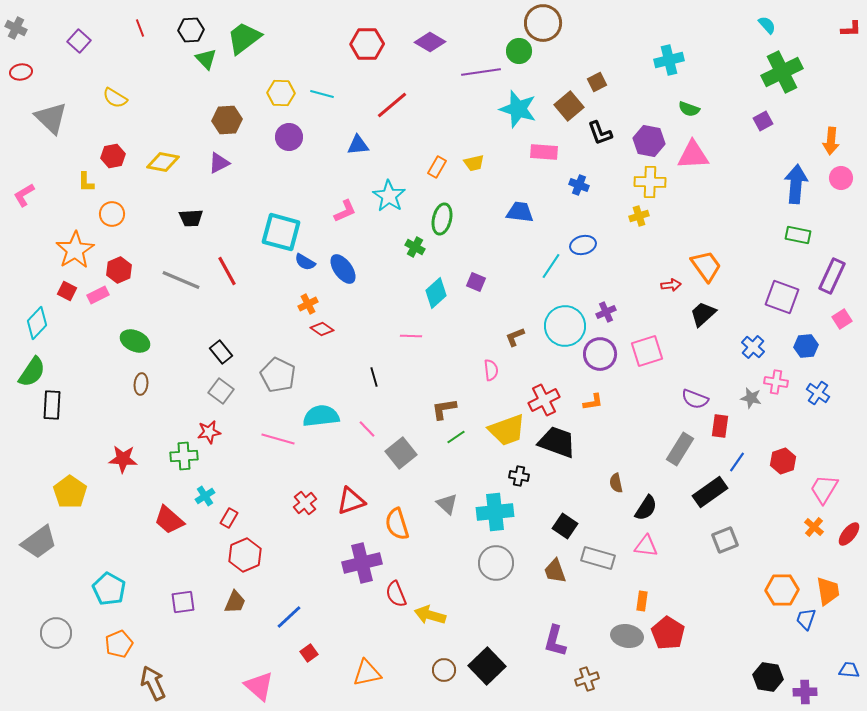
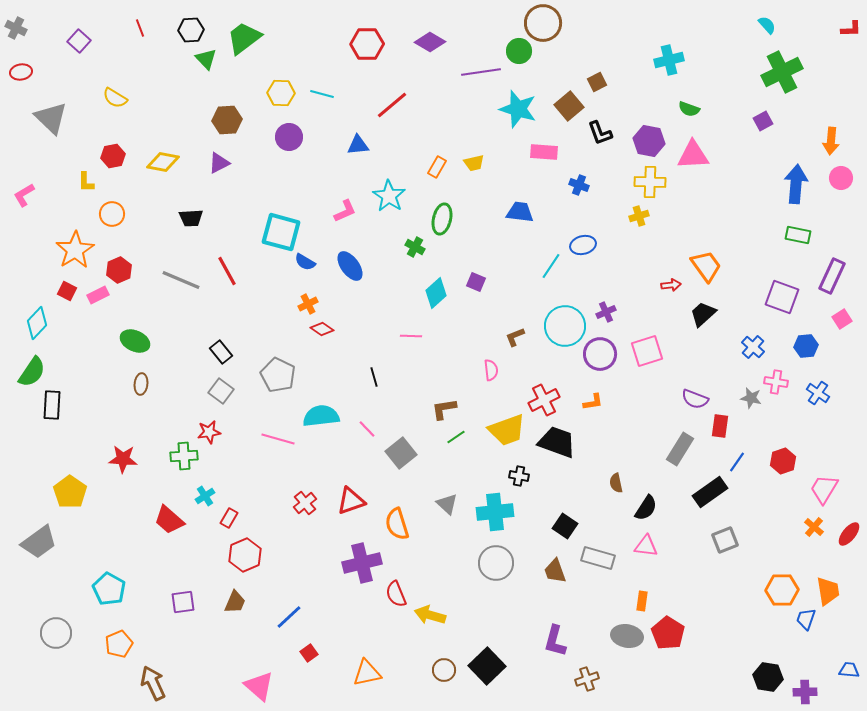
blue ellipse at (343, 269): moved 7 px right, 3 px up
